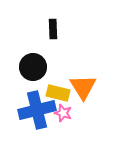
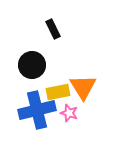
black rectangle: rotated 24 degrees counterclockwise
black circle: moved 1 px left, 2 px up
yellow rectangle: moved 1 px up; rotated 25 degrees counterclockwise
pink star: moved 6 px right
